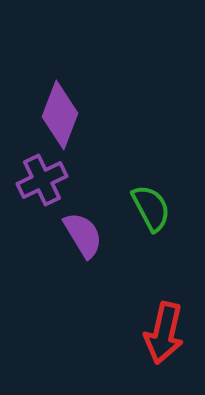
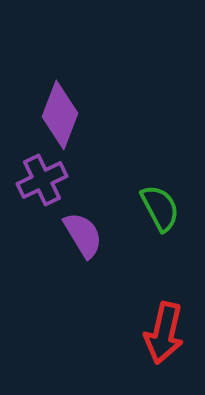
green semicircle: moved 9 px right
